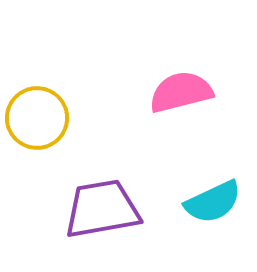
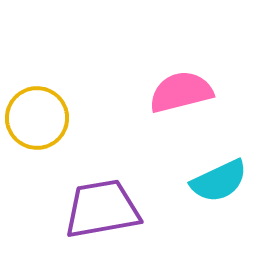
cyan semicircle: moved 6 px right, 21 px up
